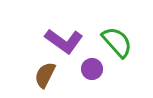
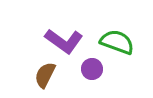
green semicircle: rotated 28 degrees counterclockwise
